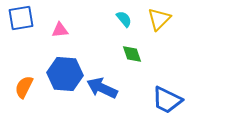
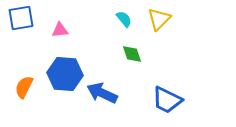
blue arrow: moved 5 px down
